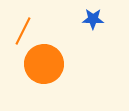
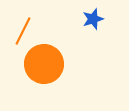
blue star: rotated 20 degrees counterclockwise
